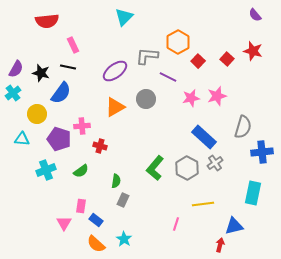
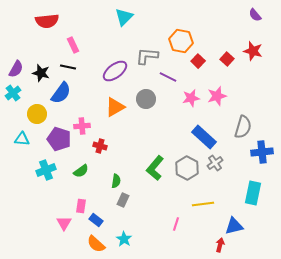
orange hexagon at (178, 42): moved 3 px right, 1 px up; rotated 20 degrees counterclockwise
